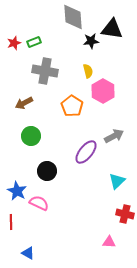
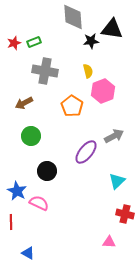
pink hexagon: rotated 10 degrees clockwise
